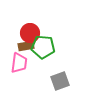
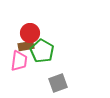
green pentagon: moved 1 px left, 4 px down; rotated 25 degrees clockwise
pink trapezoid: moved 2 px up
gray square: moved 2 px left, 2 px down
